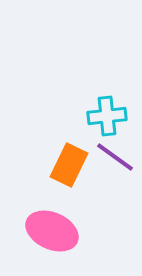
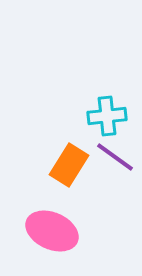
orange rectangle: rotated 6 degrees clockwise
